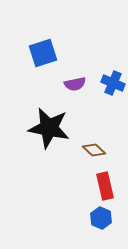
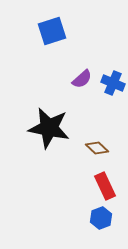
blue square: moved 9 px right, 22 px up
purple semicircle: moved 7 px right, 5 px up; rotated 30 degrees counterclockwise
brown diamond: moved 3 px right, 2 px up
red rectangle: rotated 12 degrees counterclockwise
blue hexagon: rotated 15 degrees clockwise
